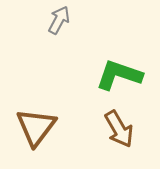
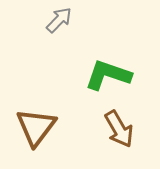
gray arrow: rotated 16 degrees clockwise
green L-shape: moved 11 px left
